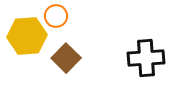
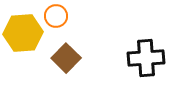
yellow hexagon: moved 4 px left, 3 px up
